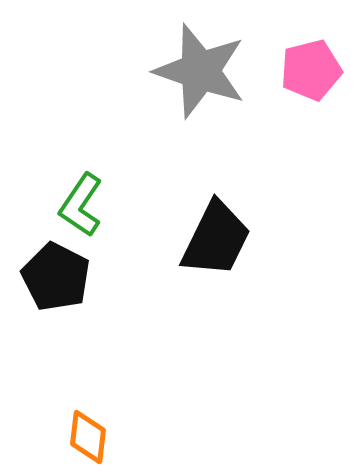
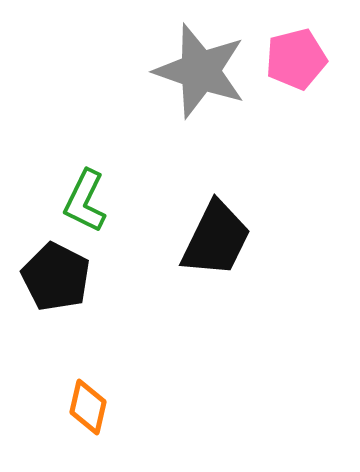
pink pentagon: moved 15 px left, 11 px up
green L-shape: moved 4 px right, 4 px up; rotated 8 degrees counterclockwise
orange diamond: moved 30 px up; rotated 6 degrees clockwise
